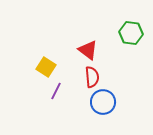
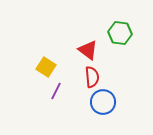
green hexagon: moved 11 px left
